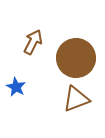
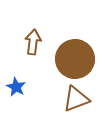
brown arrow: rotated 20 degrees counterclockwise
brown circle: moved 1 px left, 1 px down
